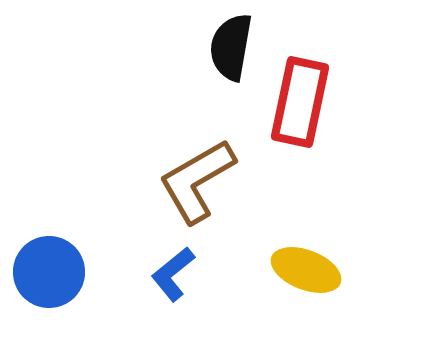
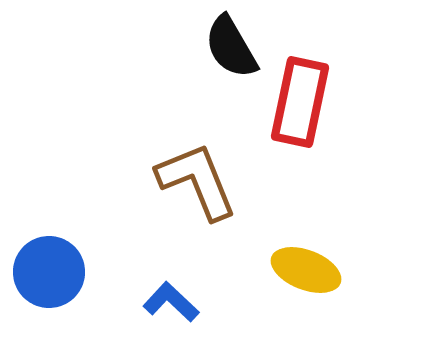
black semicircle: rotated 40 degrees counterclockwise
brown L-shape: rotated 98 degrees clockwise
blue L-shape: moved 2 px left, 28 px down; rotated 82 degrees clockwise
